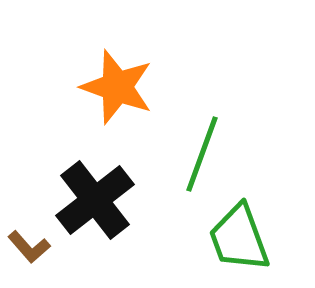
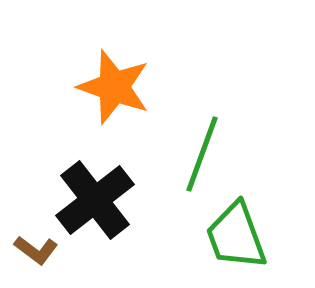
orange star: moved 3 px left
green trapezoid: moved 3 px left, 2 px up
brown L-shape: moved 7 px right, 3 px down; rotated 12 degrees counterclockwise
